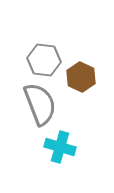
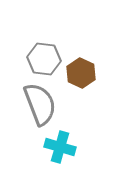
gray hexagon: moved 1 px up
brown hexagon: moved 4 px up
